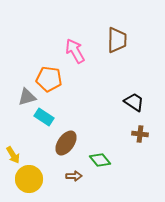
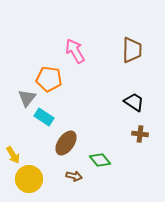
brown trapezoid: moved 15 px right, 10 px down
gray triangle: moved 1 px down; rotated 36 degrees counterclockwise
brown arrow: rotated 14 degrees clockwise
